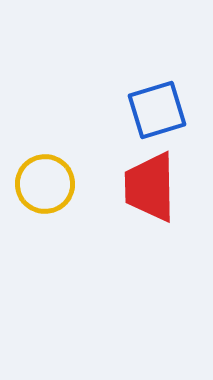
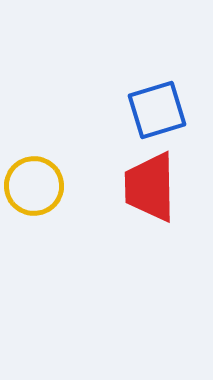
yellow circle: moved 11 px left, 2 px down
